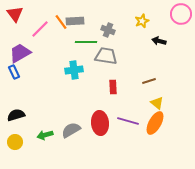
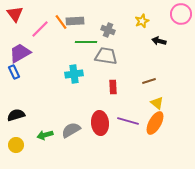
cyan cross: moved 4 px down
yellow circle: moved 1 px right, 3 px down
